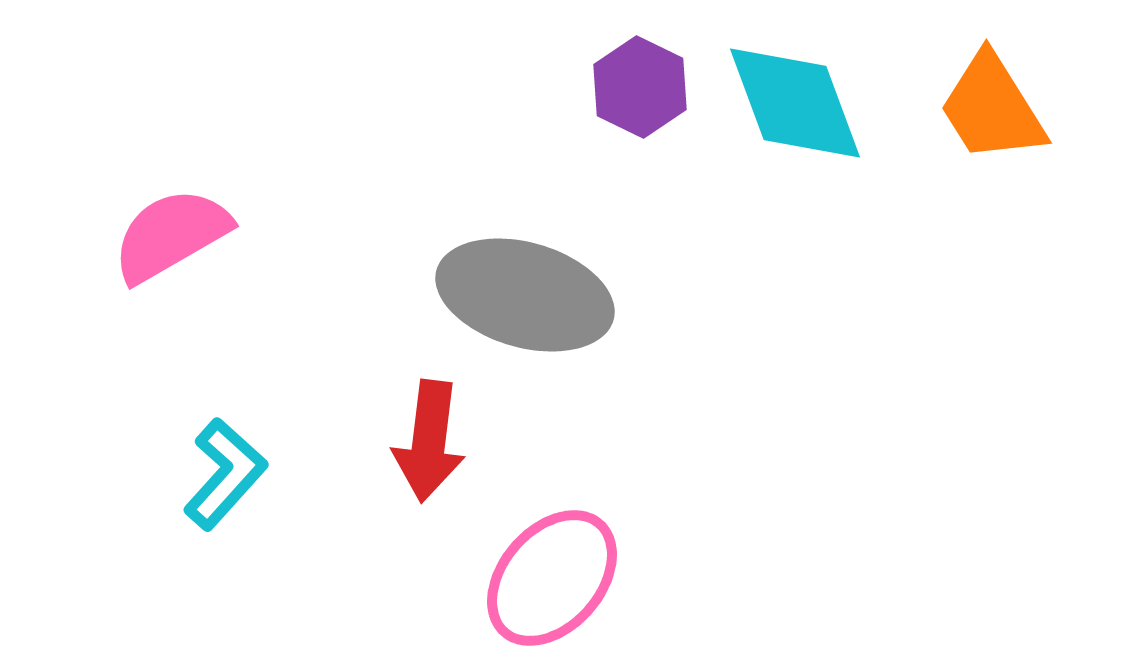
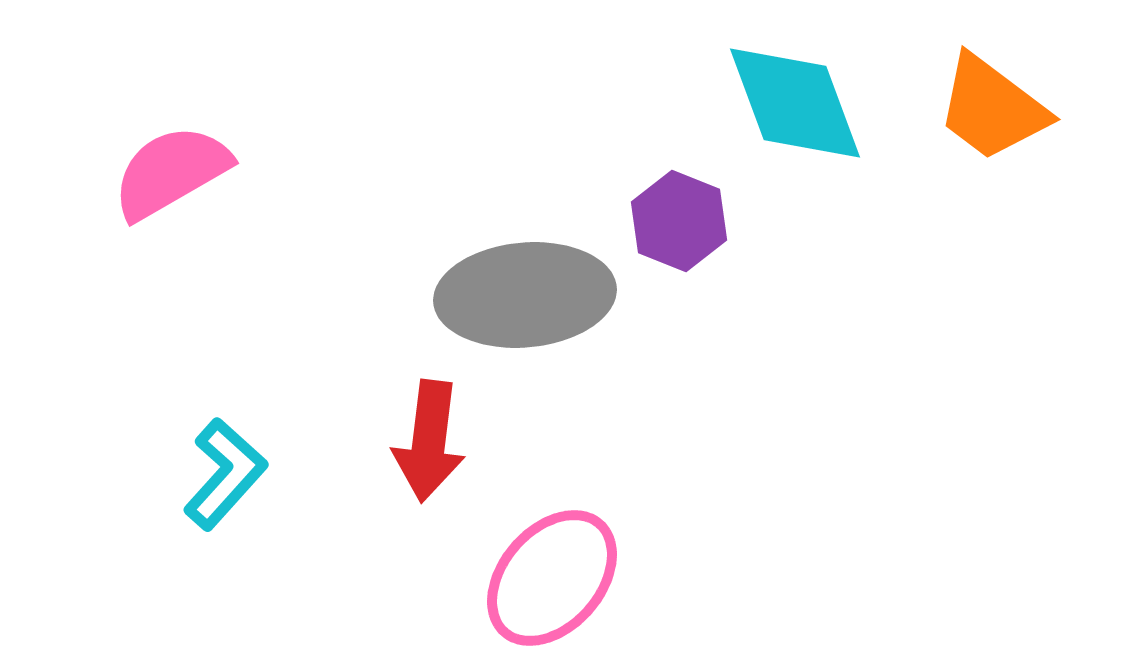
purple hexagon: moved 39 px right, 134 px down; rotated 4 degrees counterclockwise
orange trapezoid: rotated 21 degrees counterclockwise
pink semicircle: moved 63 px up
gray ellipse: rotated 21 degrees counterclockwise
